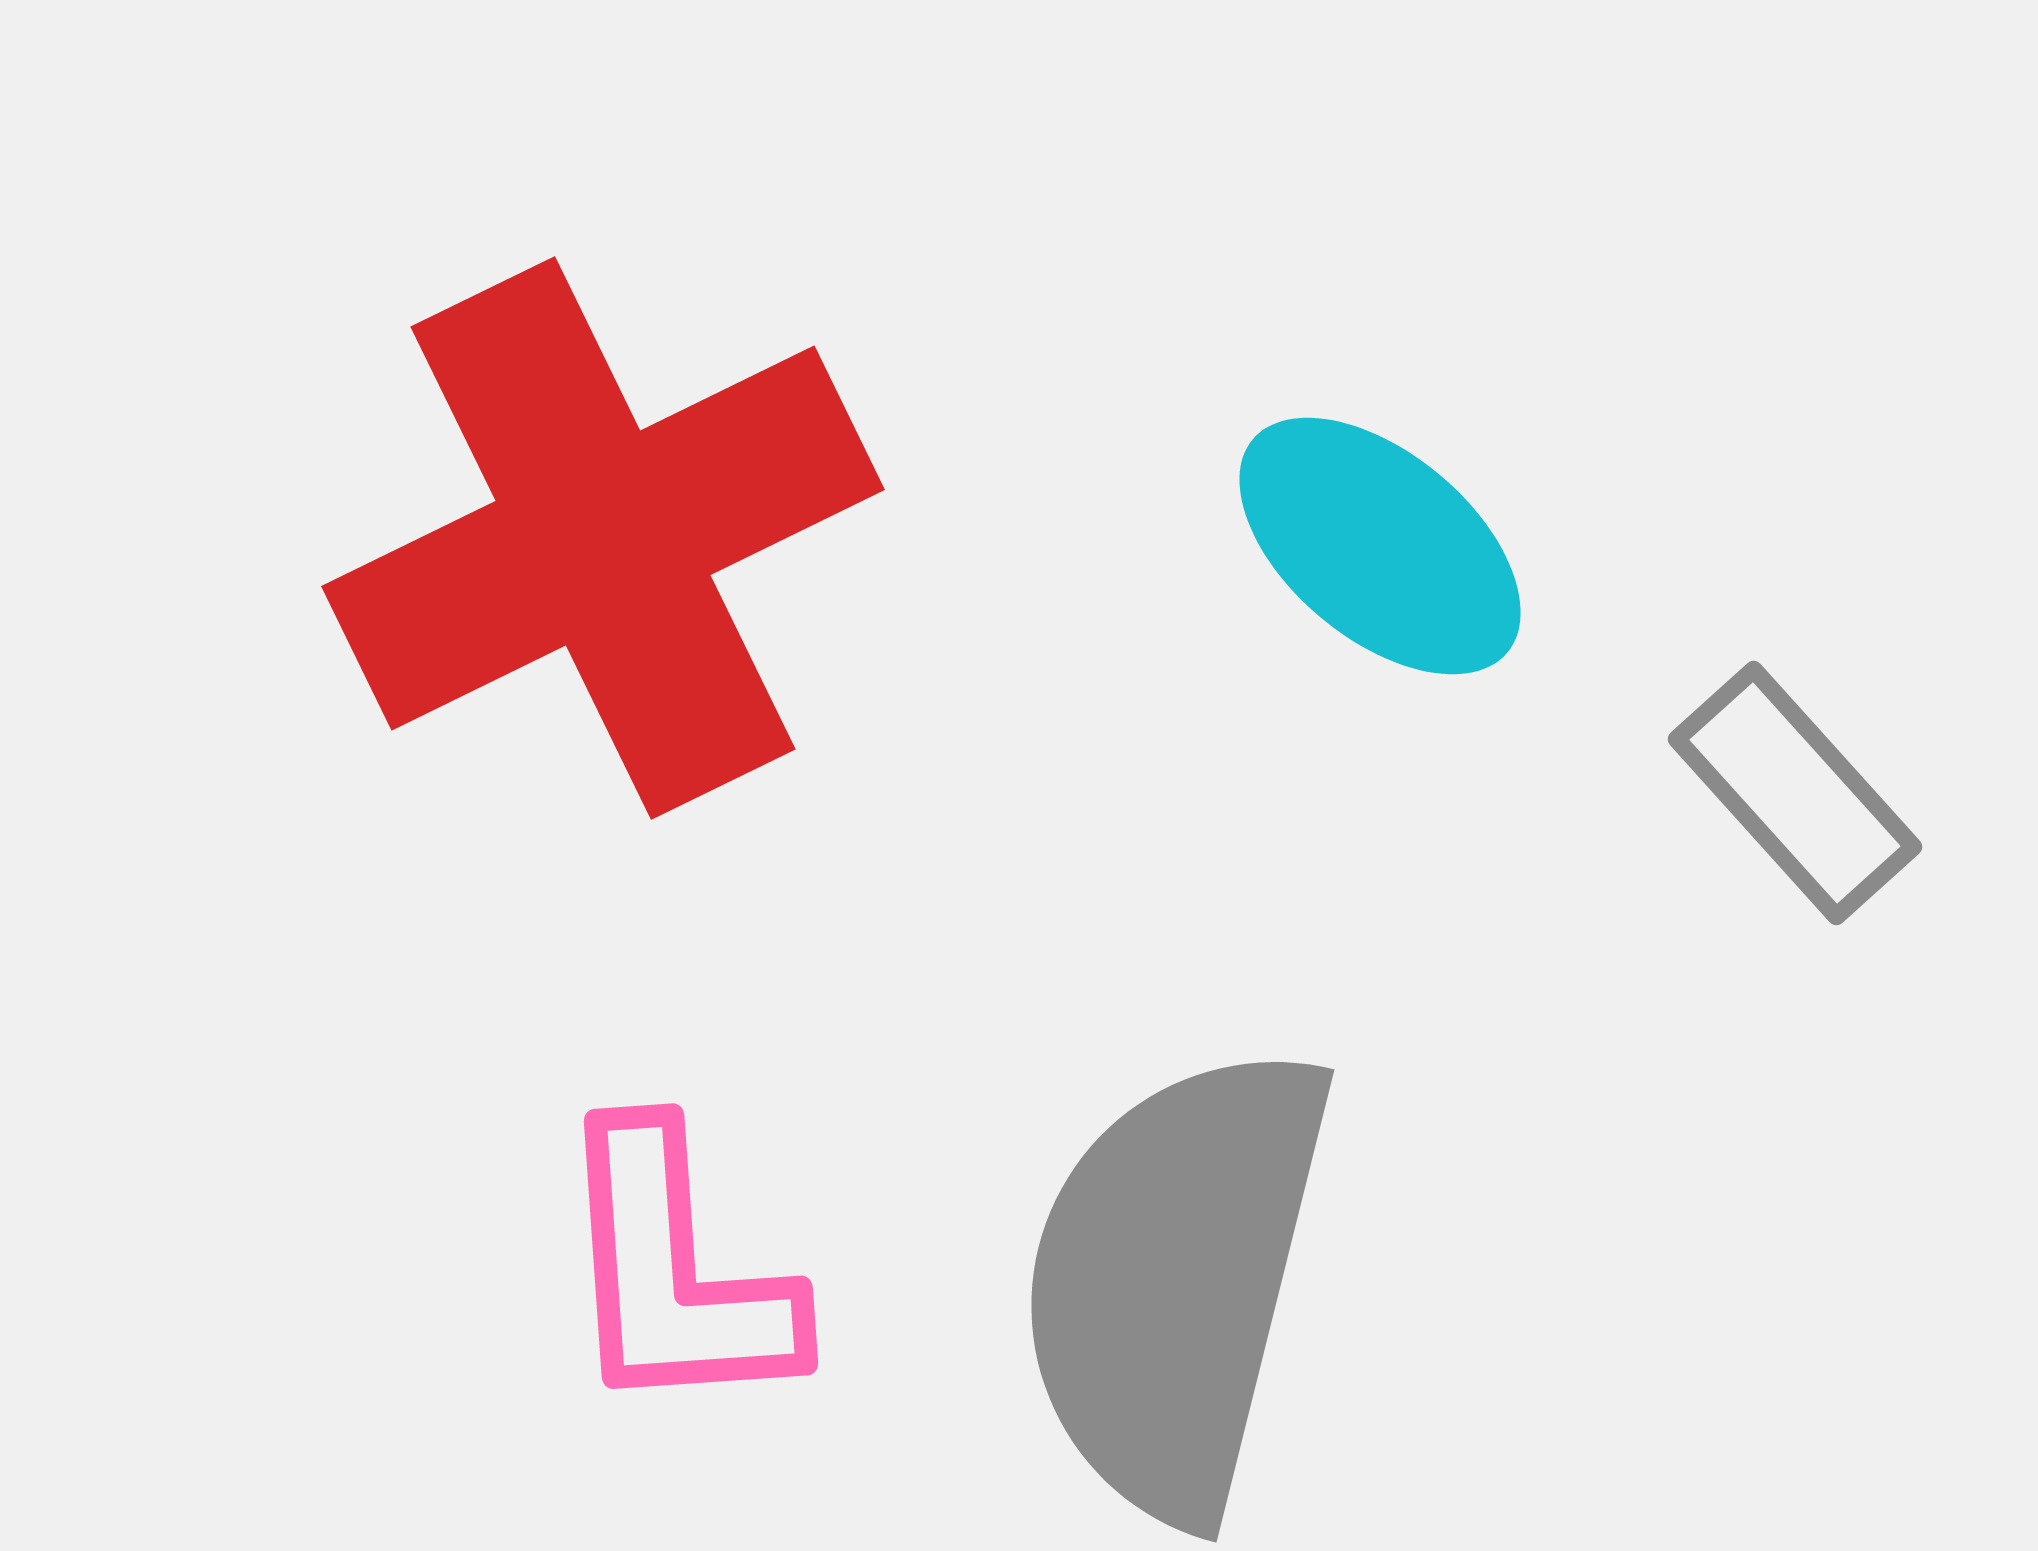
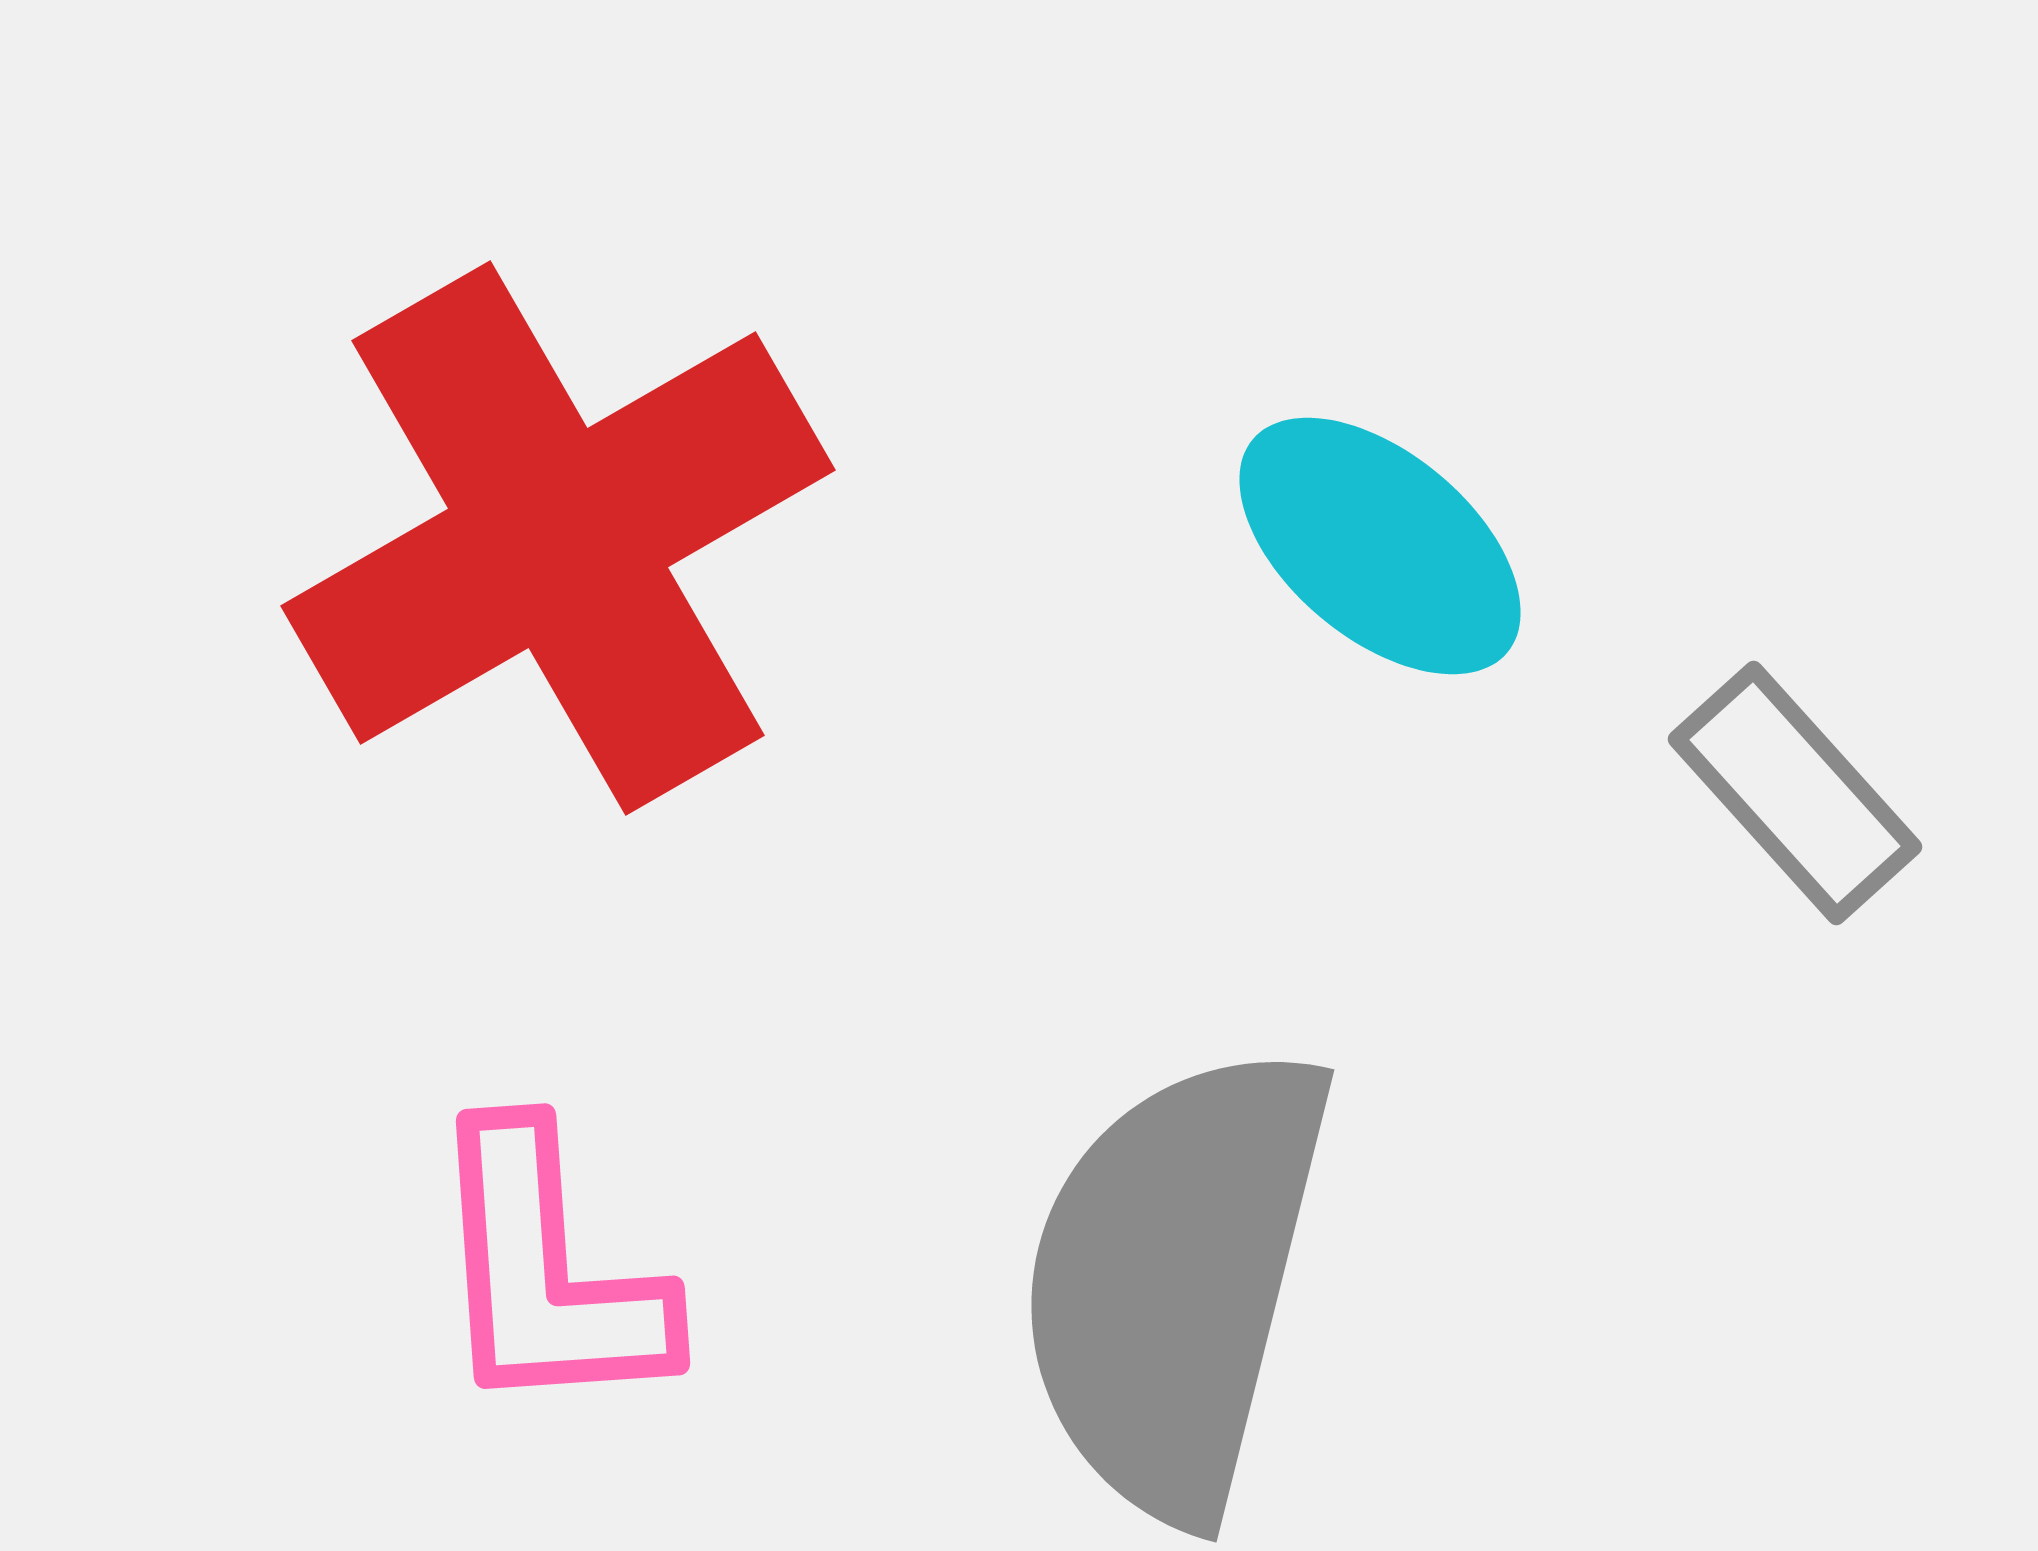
red cross: moved 45 px left; rotated 4 degrees counterclockwise
pink L-shape: moved 128 px left
